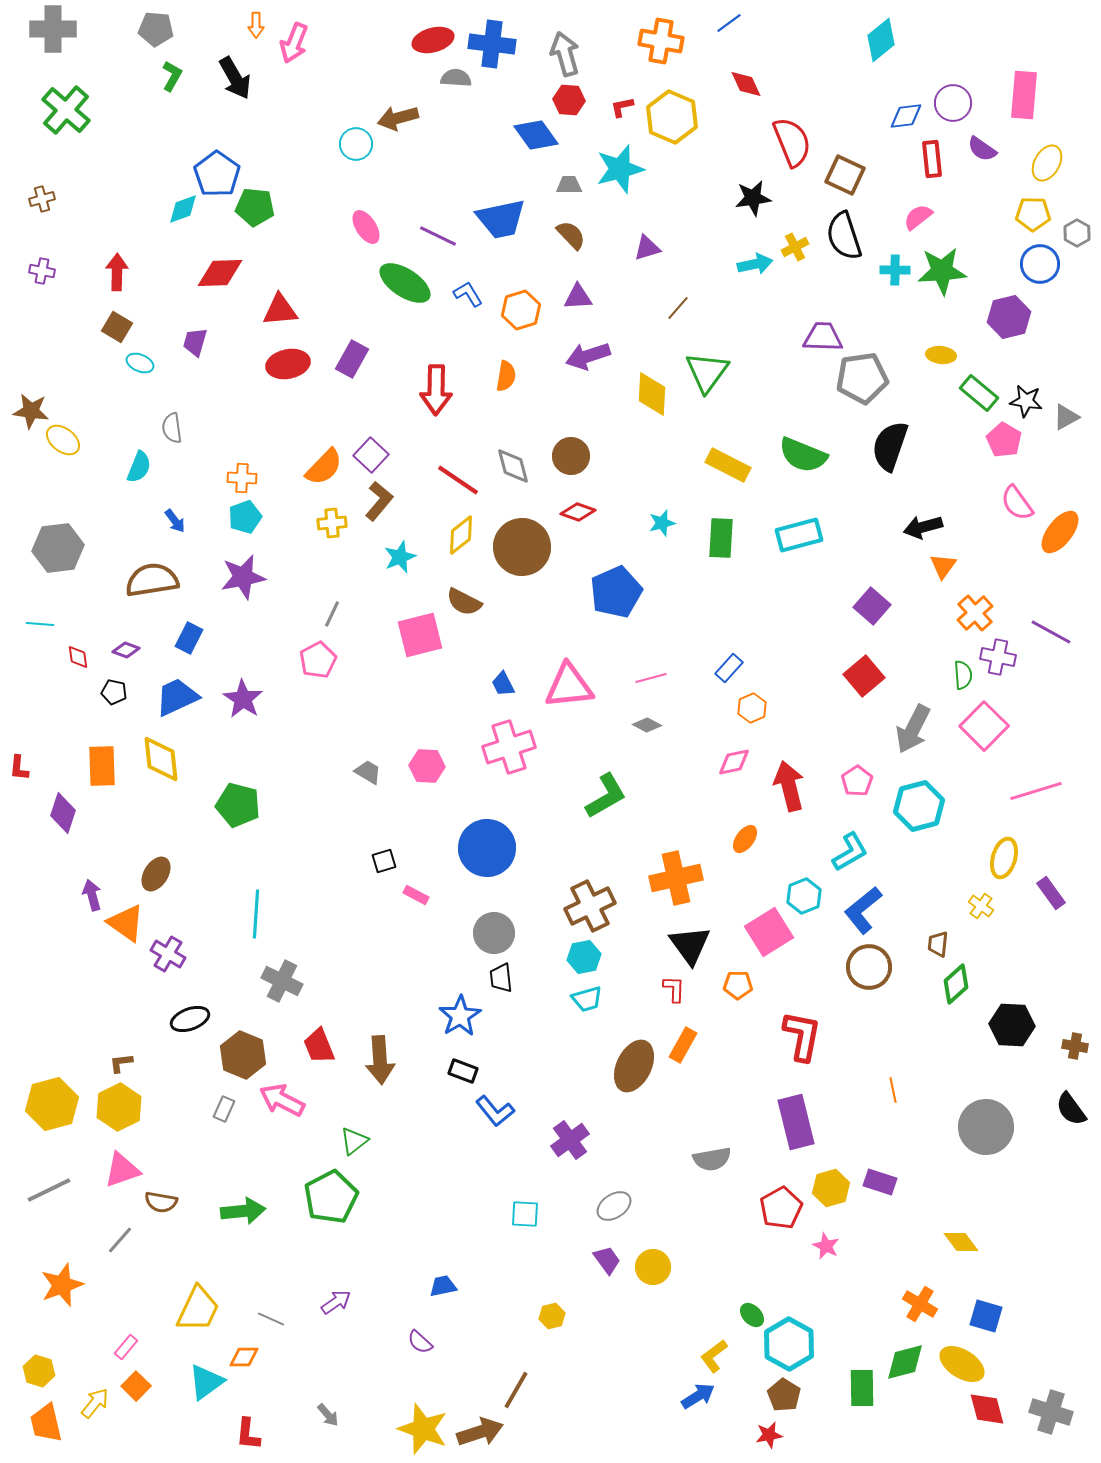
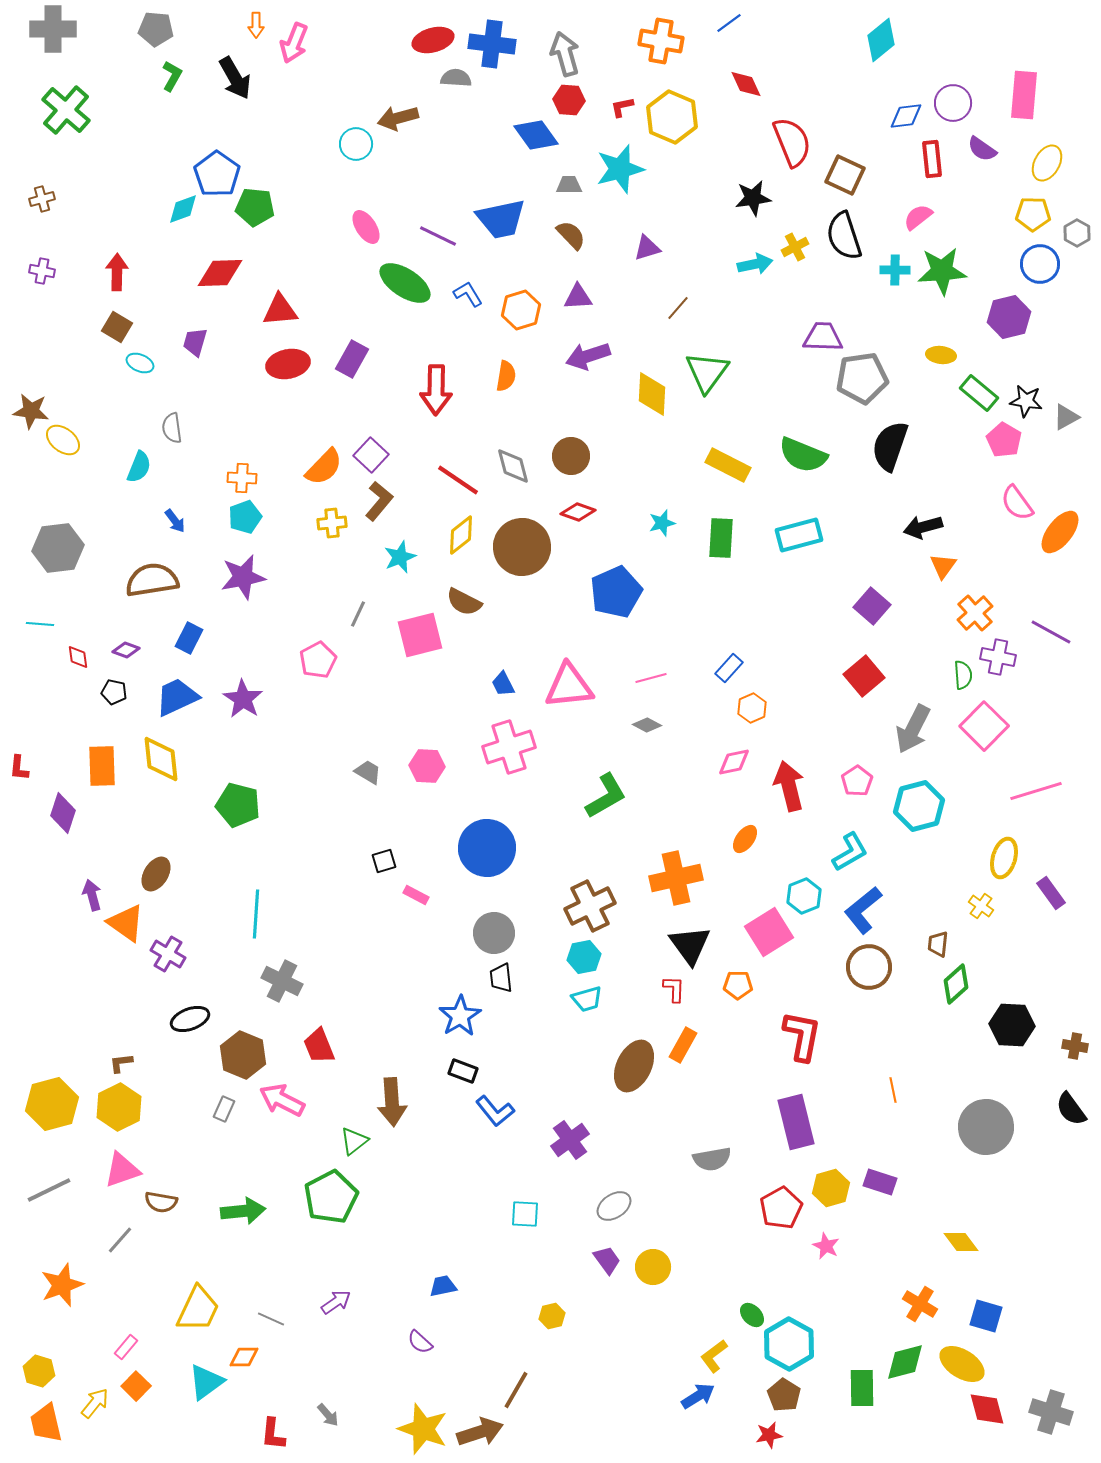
gray line at (332, 614): moved 26 px right
brown arrow at (380, 1060): moved 12 px right, 42 px down
red L-shape at (248, 1434): moved 25 px right
